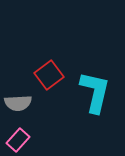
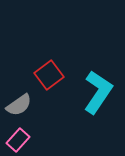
cyan L-shape: moved 3 px right; rotated 21 degrees clockwise
gray semicircle: moved 1 px right, 2 px down; rotated 32 degrees counterclockwise
